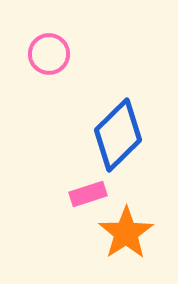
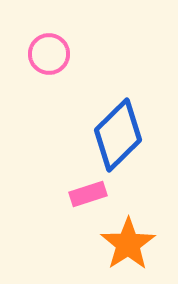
orange star: moved 2 px right, 11 px down
